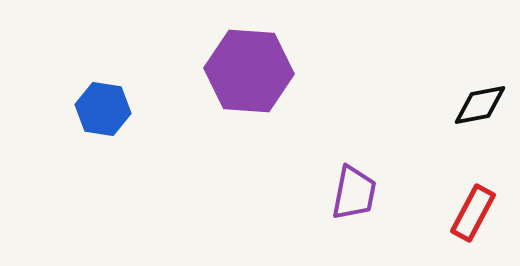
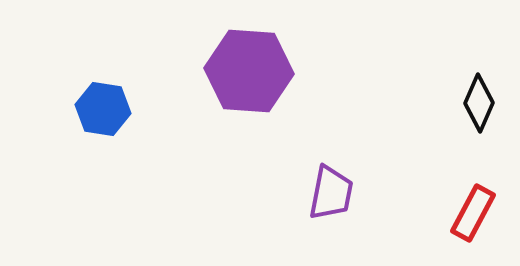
black diamond: moved 1 px left, 2 px up; rotated 56 degrees counterclockwise
purple trapezoid: moved 23 px left
